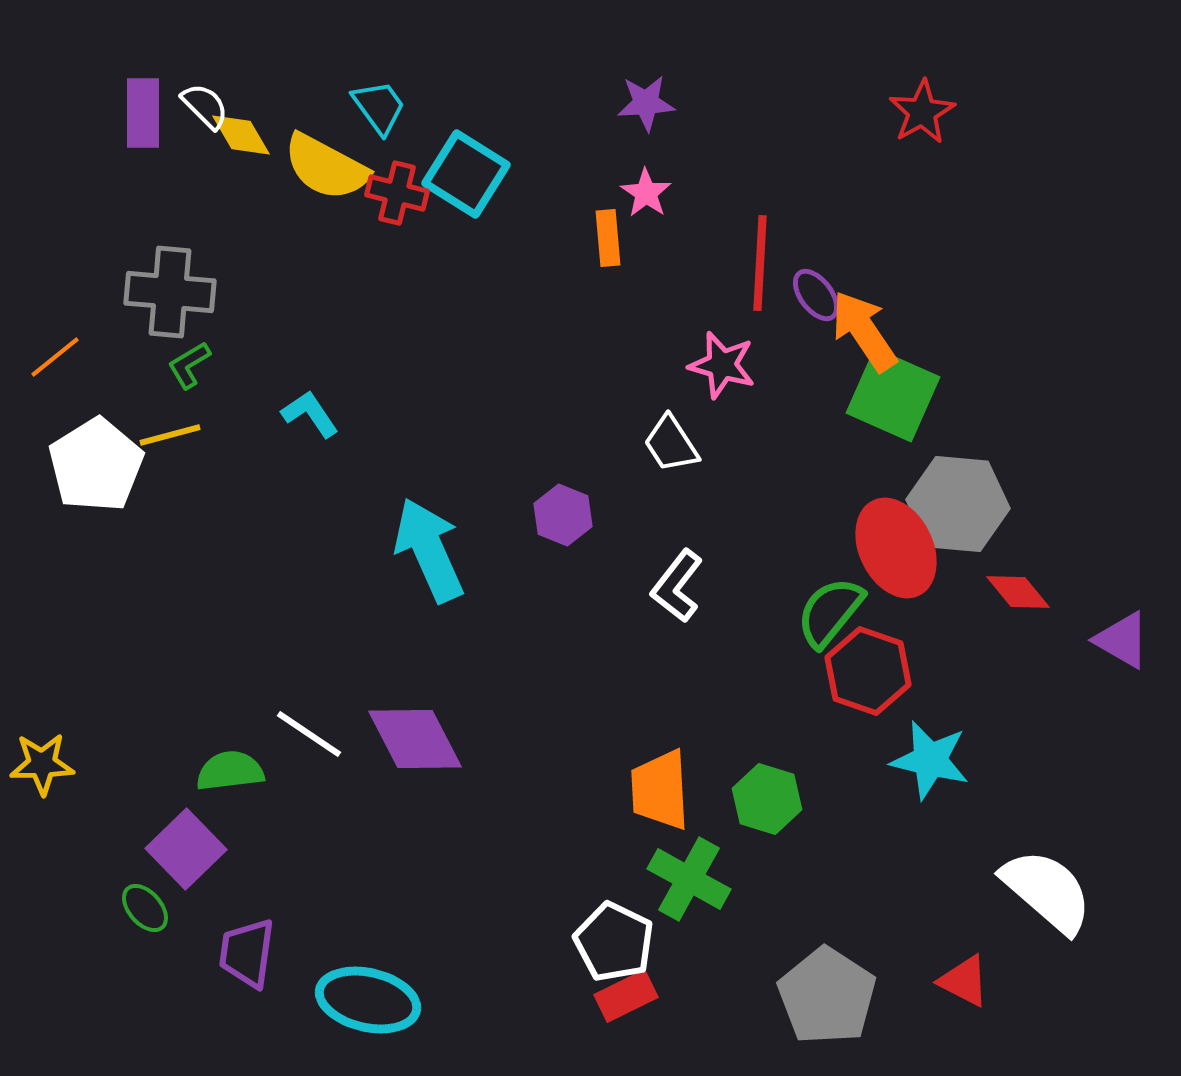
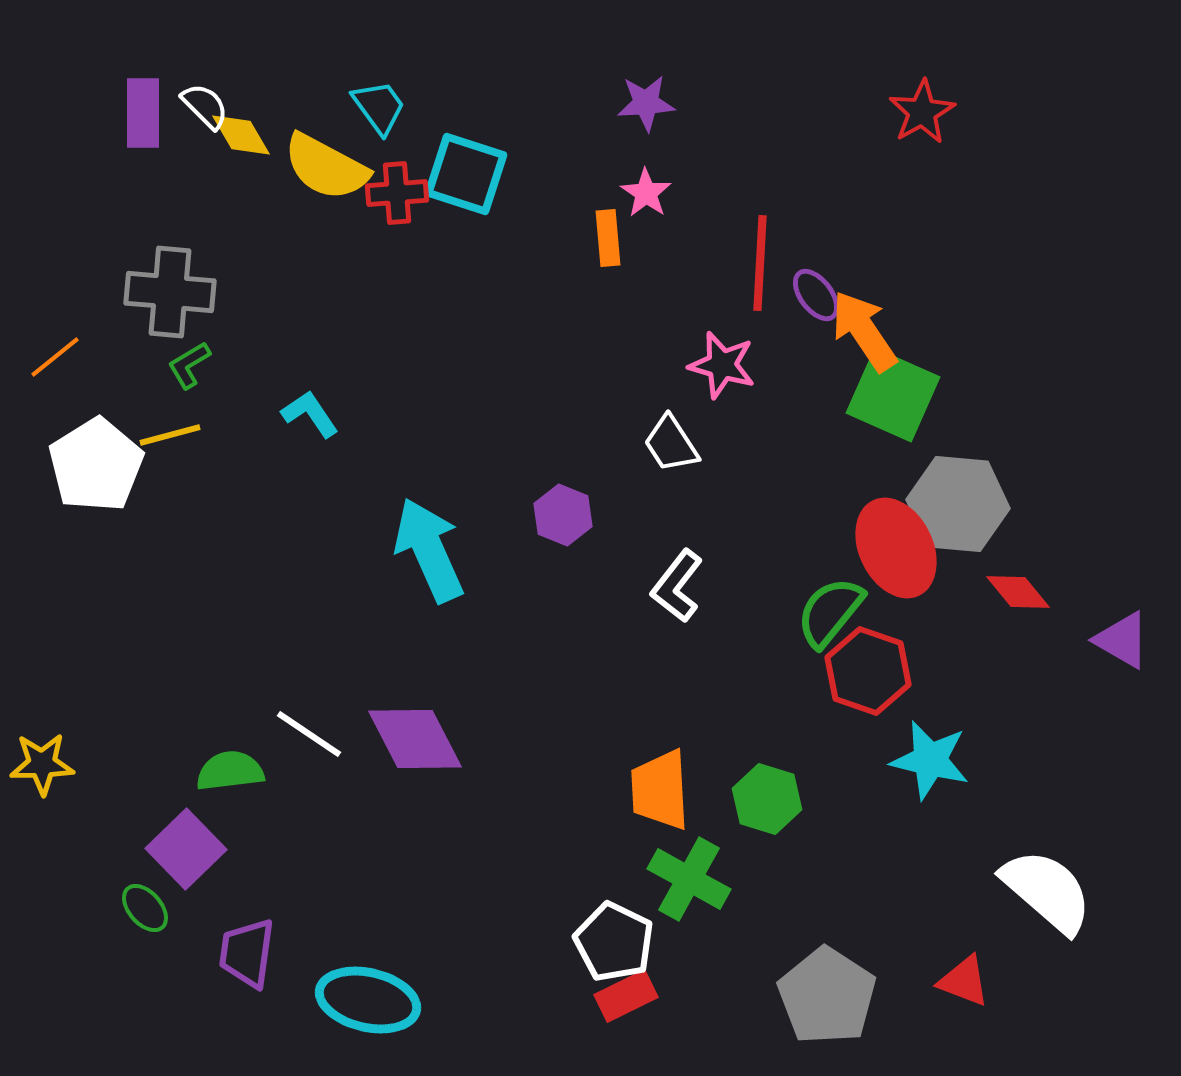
cyan square at (466, 174): rotated 14 degrees counterclockwise
red cross at (397, 193): rotated 18 degrees counterclockwise
red triangle at (964, 981): rotated 6 degrees counterclockwise
